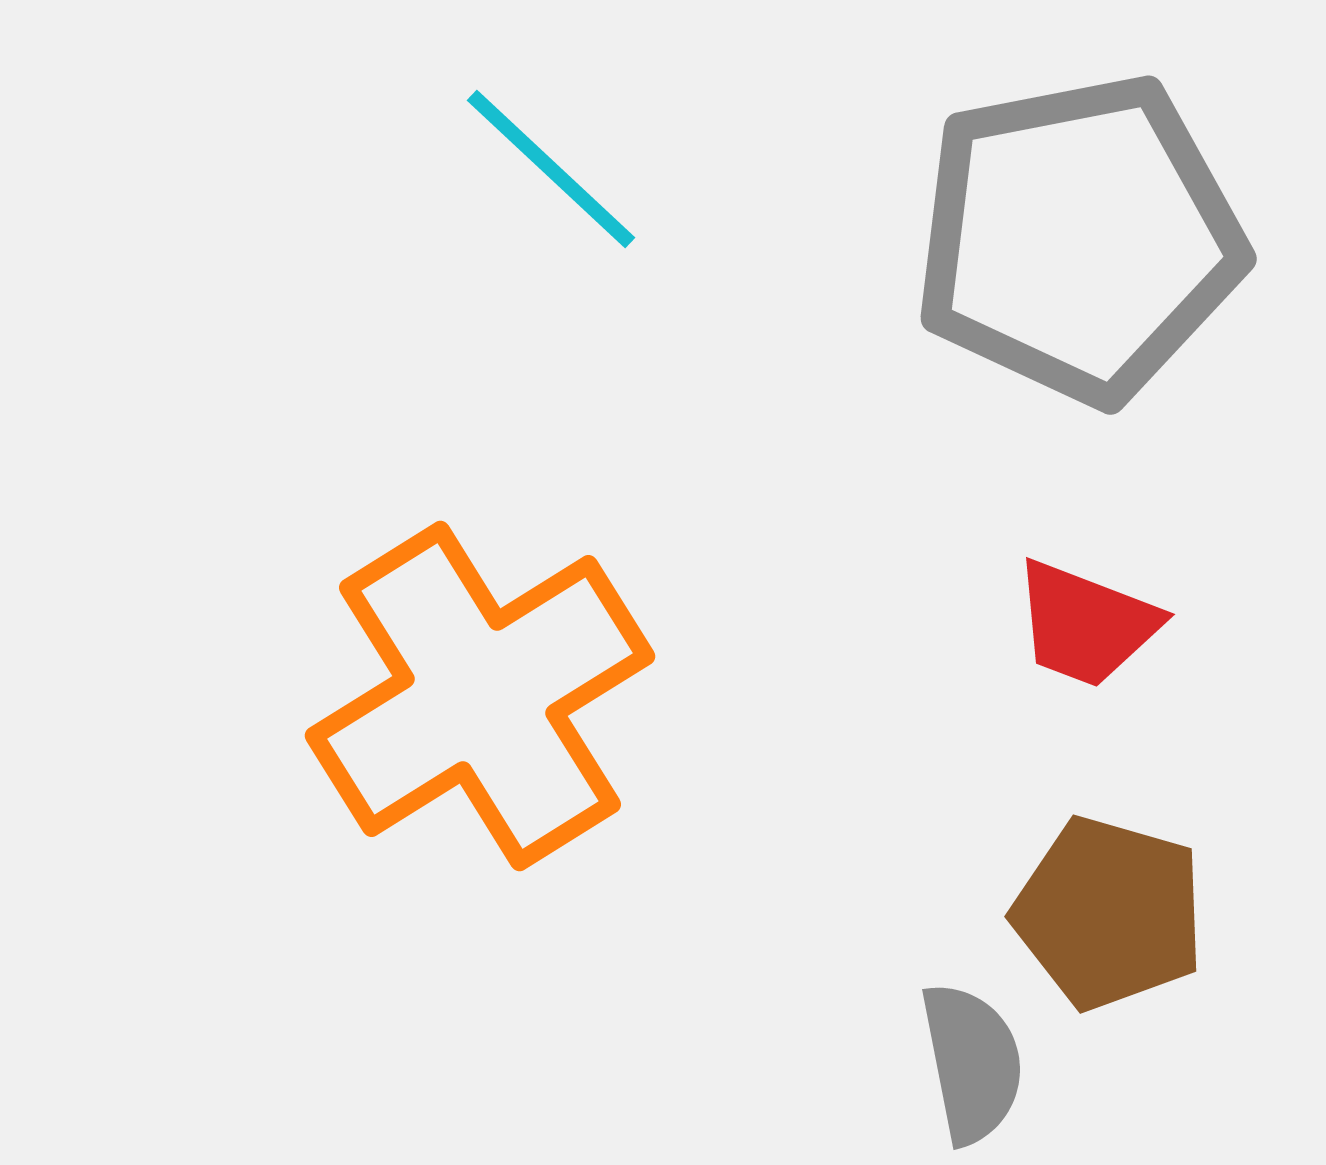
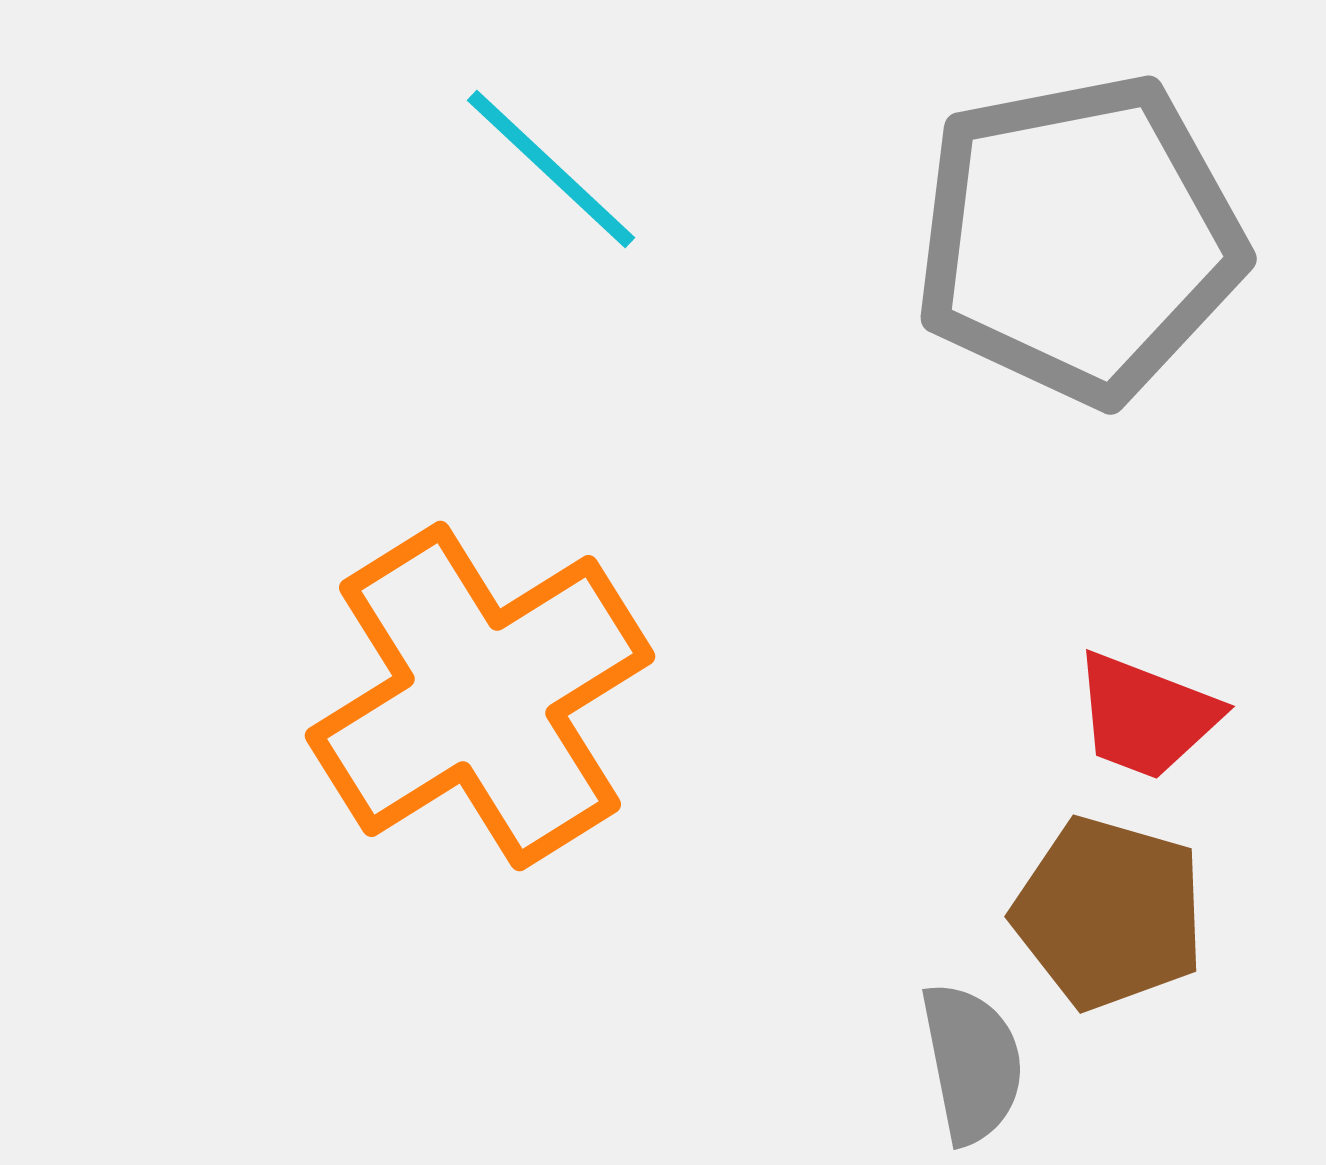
red trapezoid: moved 60 px right, 92 px down
